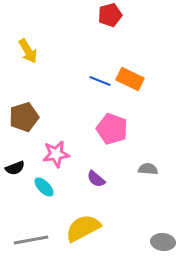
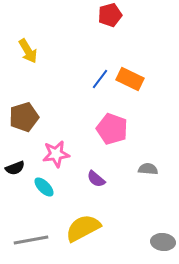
blue line: moved 2 px up; rotated 75 degrees counterclockwise
